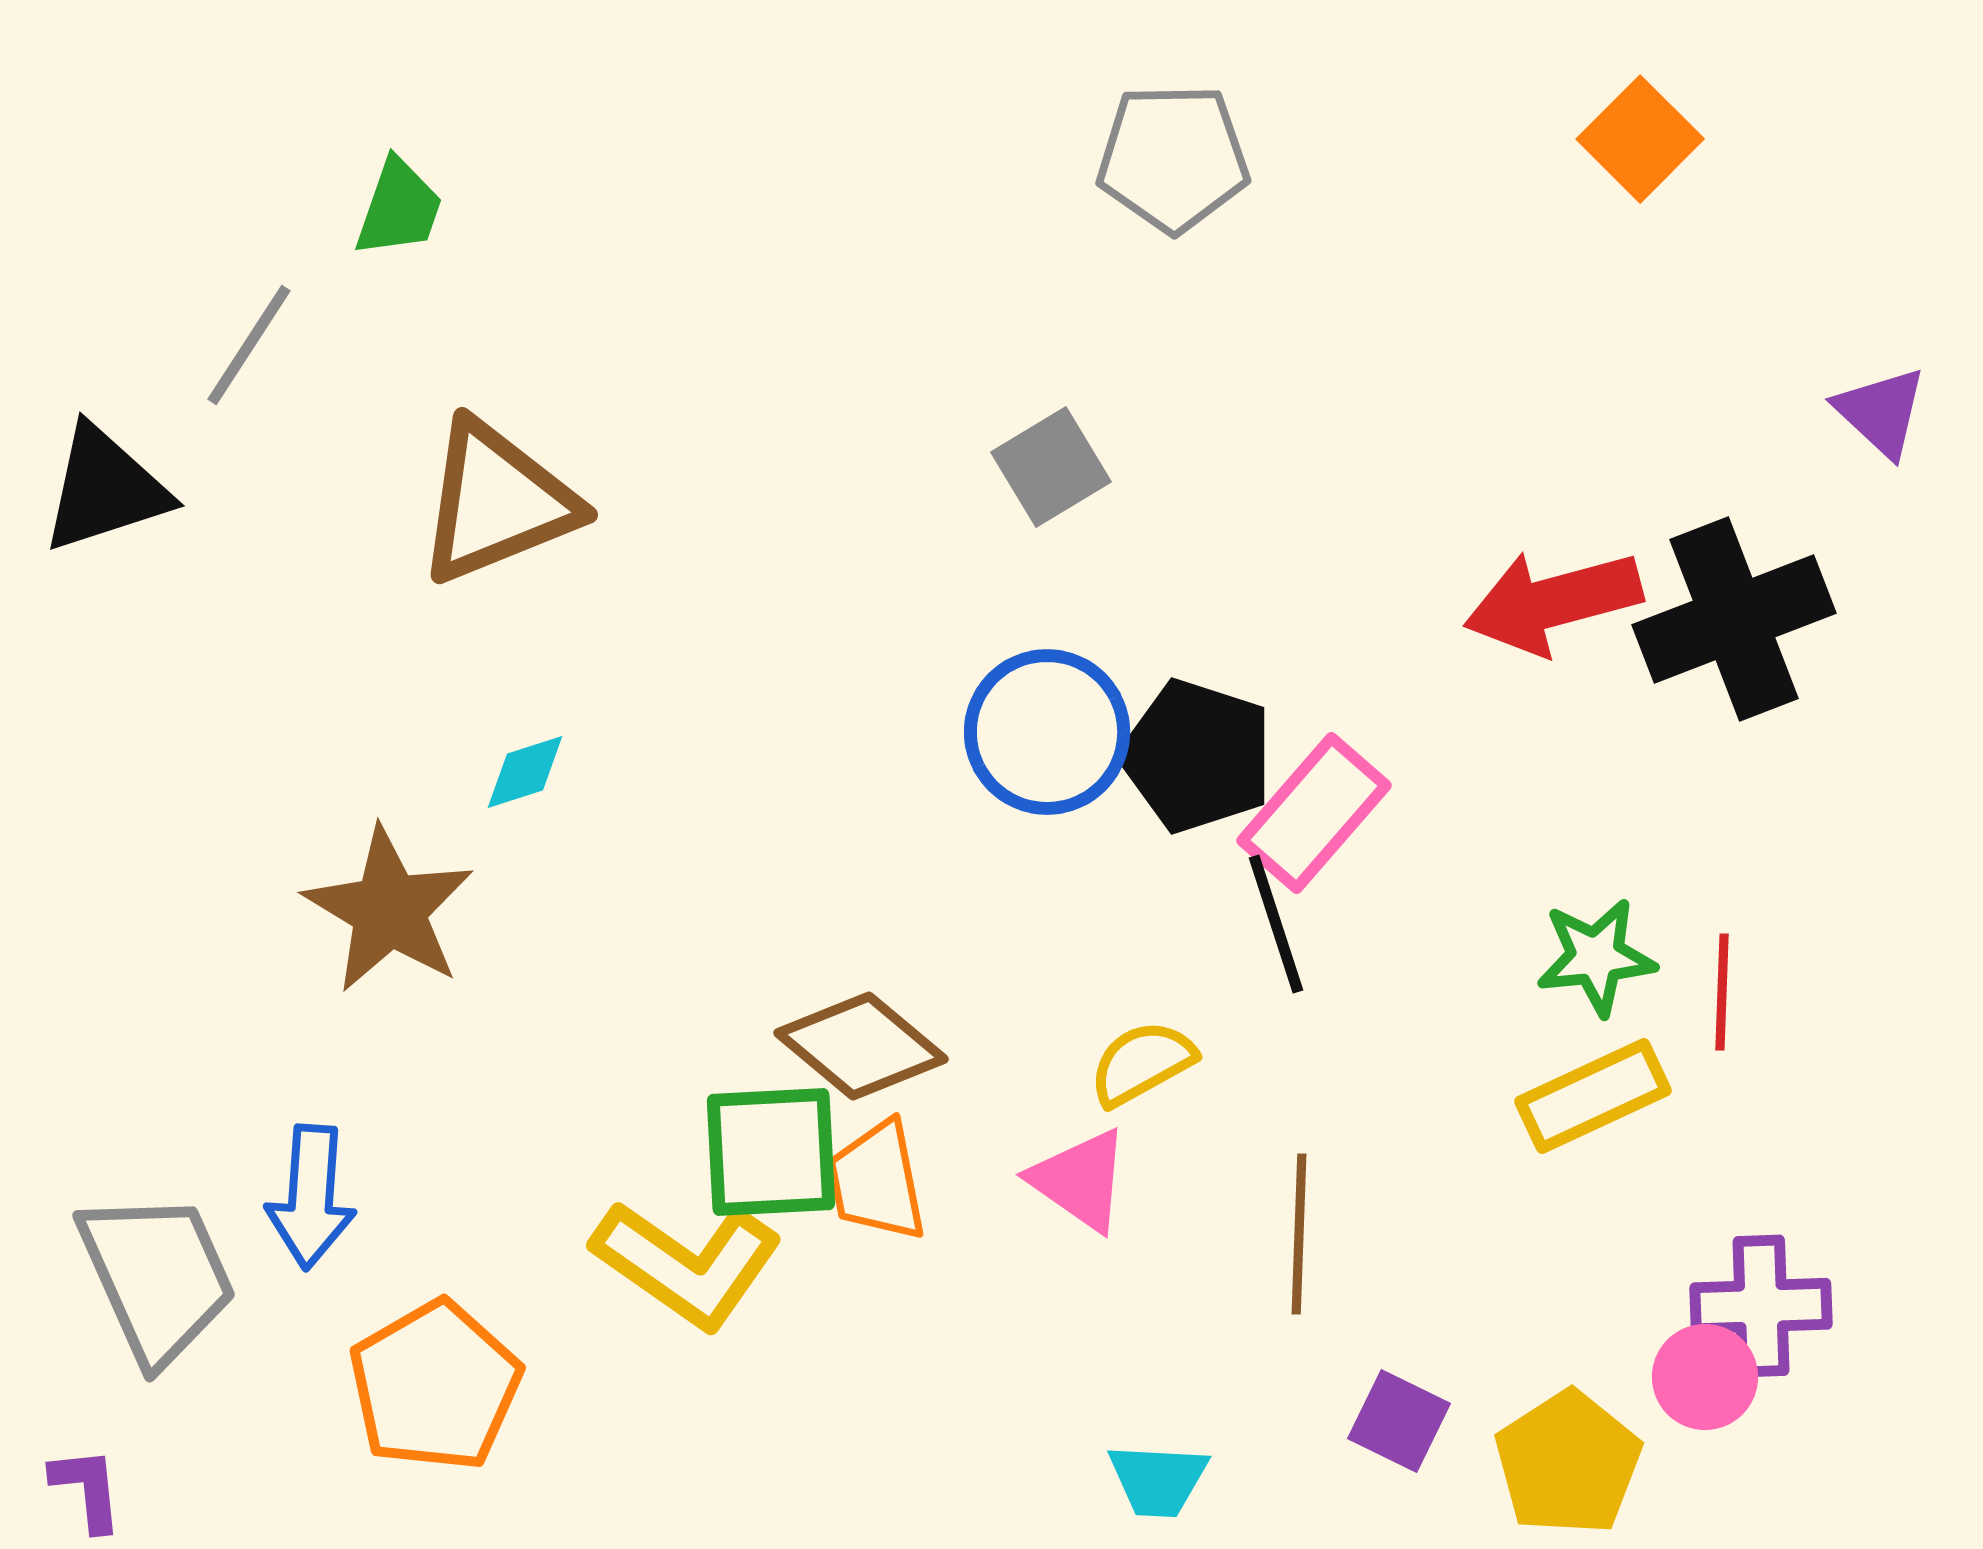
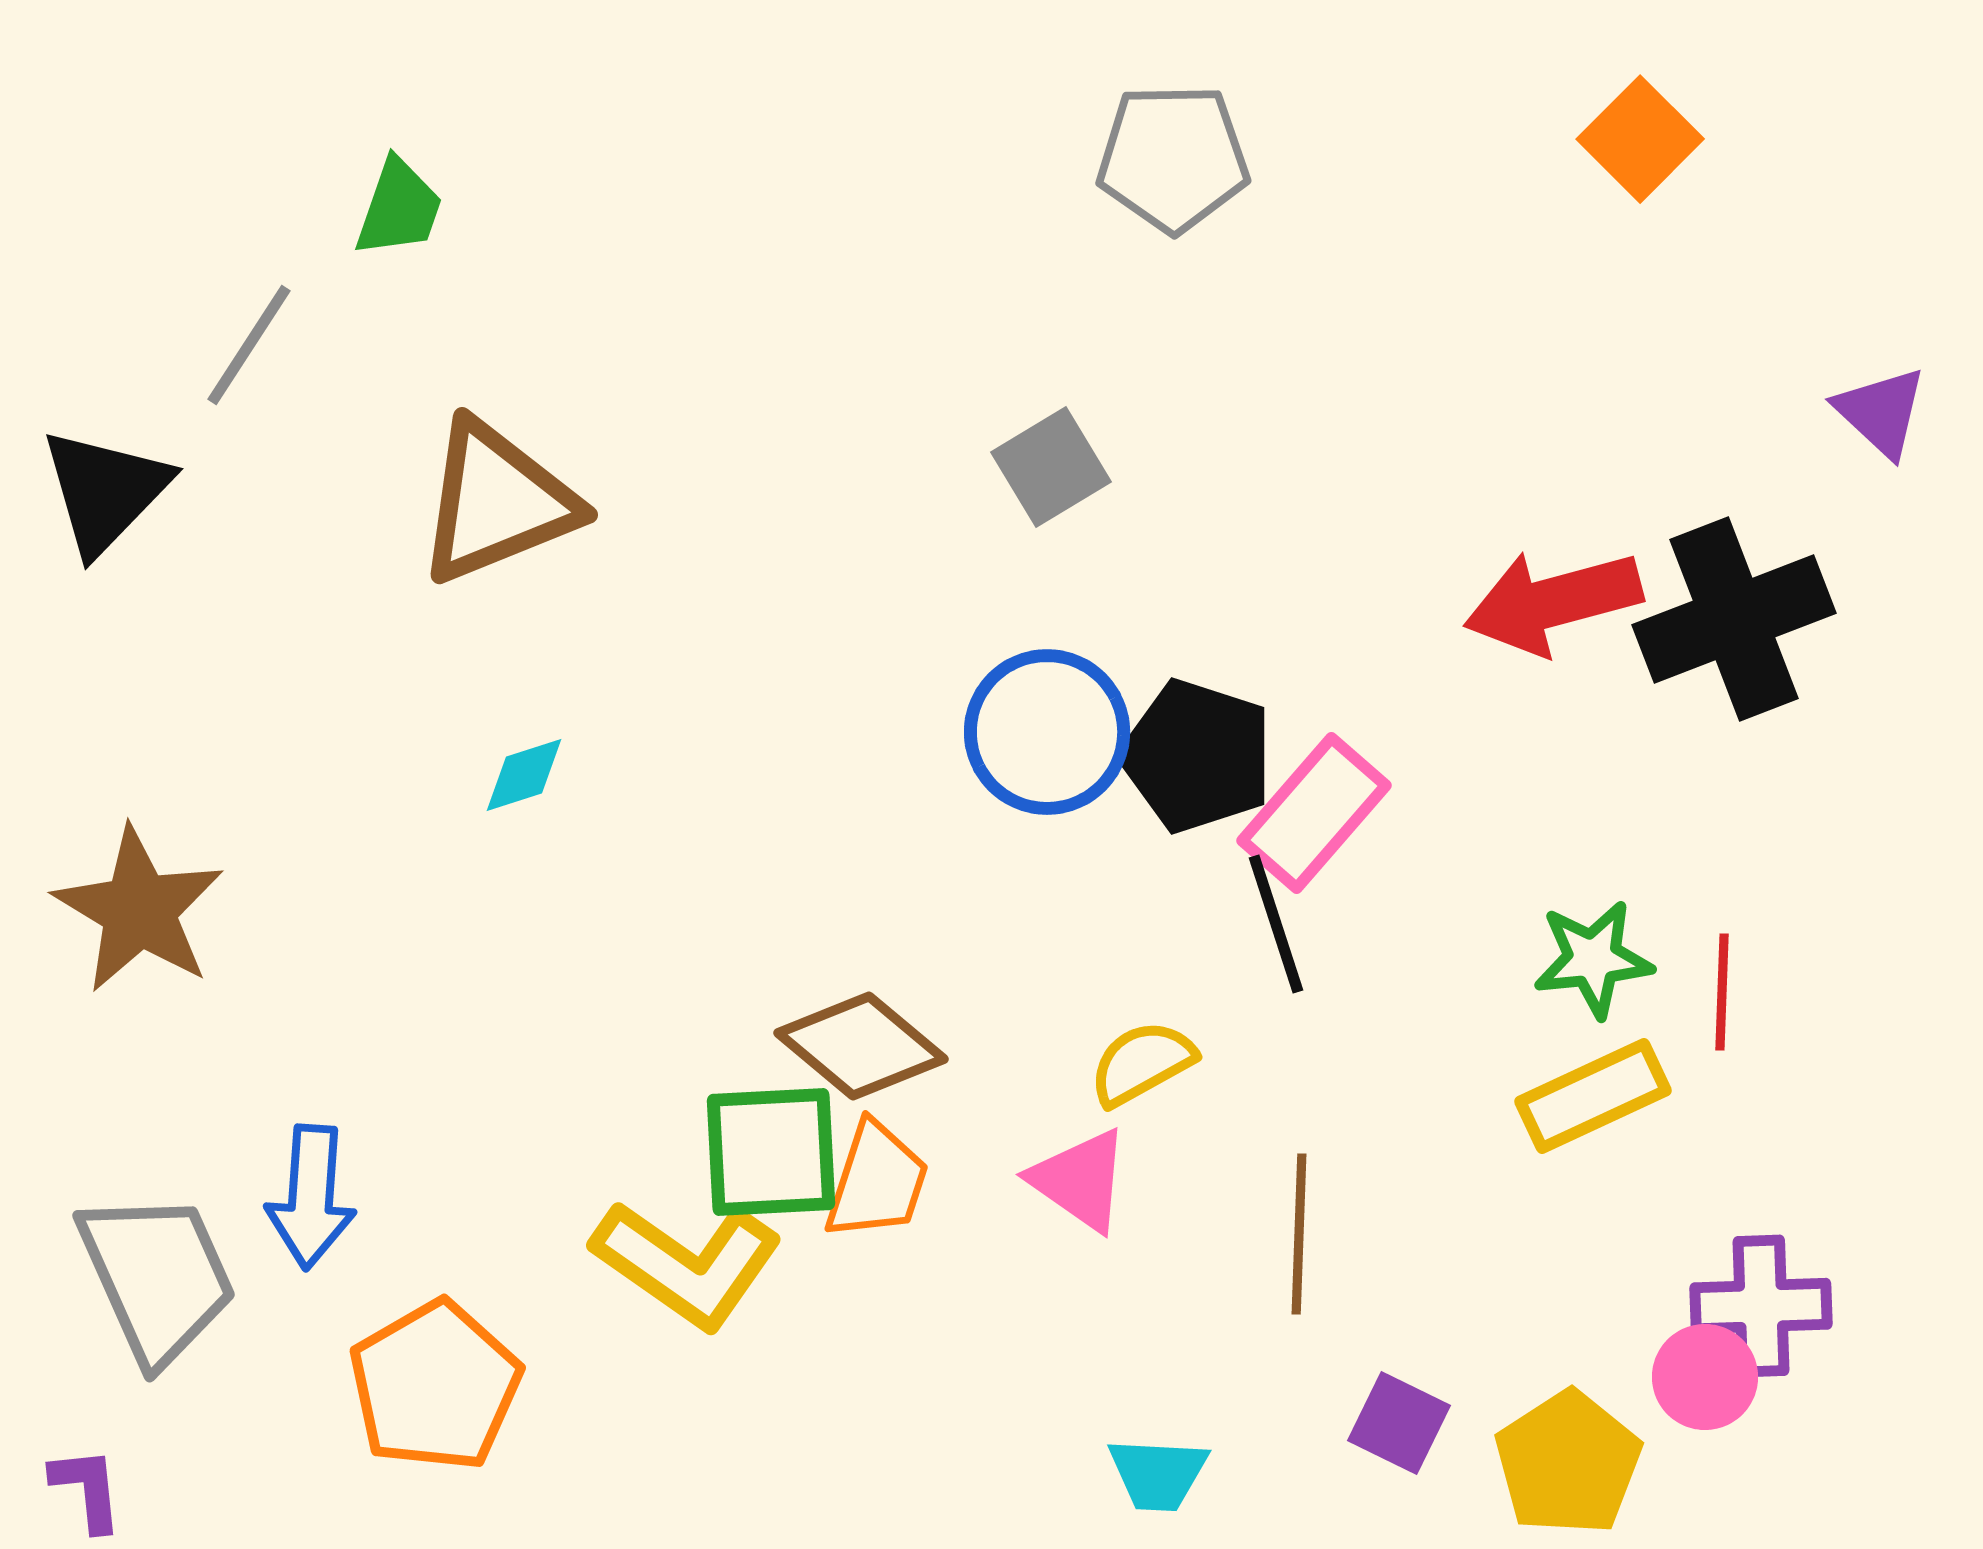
black triangle: moved 2 px down; rotated 28 degrees counterclockwise
cyan diamond: moved 1 px left, 3 px down
brown star: moved 250 px left
green star: moved 3 px left, 2 px down
orange trapezoid: rotated 151 degrees counterclockwise
purple square: moved 2 px down
cyan trapezoid: moved 6 px up
